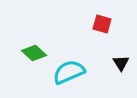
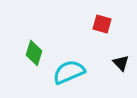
green diamond: rotated 65 degrees clockwise
black triangle: rotated 12 degrees counterclockwise
